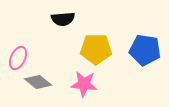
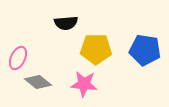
black semicircle: moved 3 px right, 4 px down
